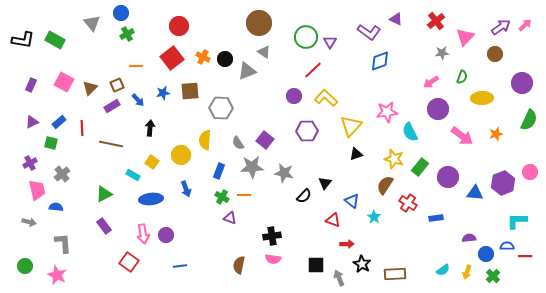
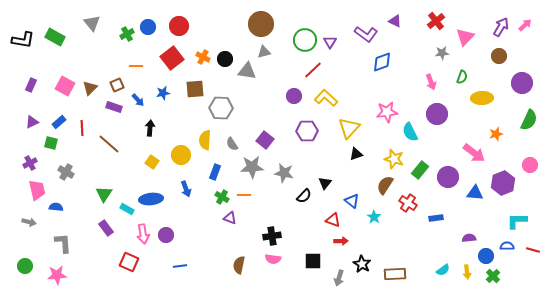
blue circle at (121, 13): moved 27 px right, 14 px down
purple triangle at (396, 19): moved 1 px left, 2 px down
brown circle at (259, 23): moved 2 px right, 1 px down
purple arrow at (501, 27): rotated 24 degrees counterclockwise
purple L-shape at (369, 32): moved 3 px left, 2 px down
green circle at (306, 37): moved 1 px left, 3 px down
green rectangle at (55, 40): moved 3 px up
gray triangle at (264, 52): rotated 48 degrees counterclockwise
brown circle at (495, 54): moved 4 px right, 2 px down
blue diamond at (380, 61): moved 2 px right, 1 px down
gray triangle at (247, 71): rotated 30 degrees clockwise
pink square at (64, 82): moved 1 px right, 4 px down
pink arrow at (431, 82): rotated 77 degrees counterclockwise
brown square at (190, 91): moved 5 px right, 2 px up
purple rectangle at (112, 106): moved 2 px right, 1 px down; rotated 49 degrees clockwise
purple circle at (438, 109): moved 1 px left, 5 px down
yellow triangle at (351, 126): moved 2 px left, 2 px down
pink arrow at (462, 136): moved 12 px right, 17 px down
gray semicircle at (238, 143): moved 6 px left, 1 px down
brown line at (111, 144): moved 2 px left; rotated 30 degrees clockwise
green rectangle at (420, 167): moved 3 px down
blue rectangle at (219, 171): moved 4 px left, 1 px down
pink circle at (530, 172): moved 7 px up
gray cross at (62, 174): moved 4 px right, 2 px up; rotated 21 degrees counterclockwise
cyan rectangle at (133, 175): moved 6 px left, 34 px down
green triangle at (104, 194): rotated 30 degrees counterclockwise
purple rectangle at (104, 226): moved 2 px right, 2 px down
red arrow at (347, 244): moved 6 px left, 3 px up
blue circle at (486, 254): moved 2 px down
red line at (525, 256): moved 8 px right, 6 px up; rotated 16 degrees clockwise
red square at (129, 262): rotated 12 degrees counterclockwise
black square at (316, 265): moved 3 px left, 4 px up
yellow arrow at (467, 272): rotated 24 degrees counterclockwise
pink star at (57, 275): rotated 30 degrees counterclockwise
gray arrow at (339, 278): rotated 140 degrees counterclockwise
